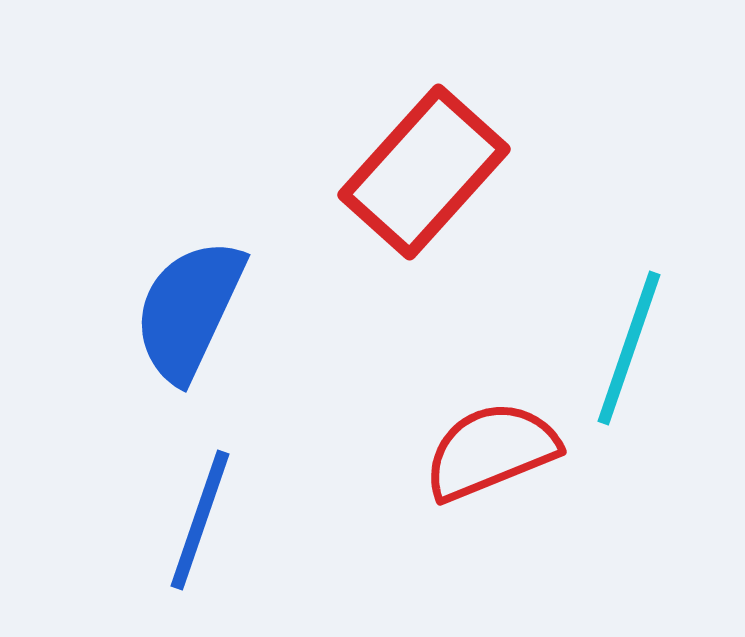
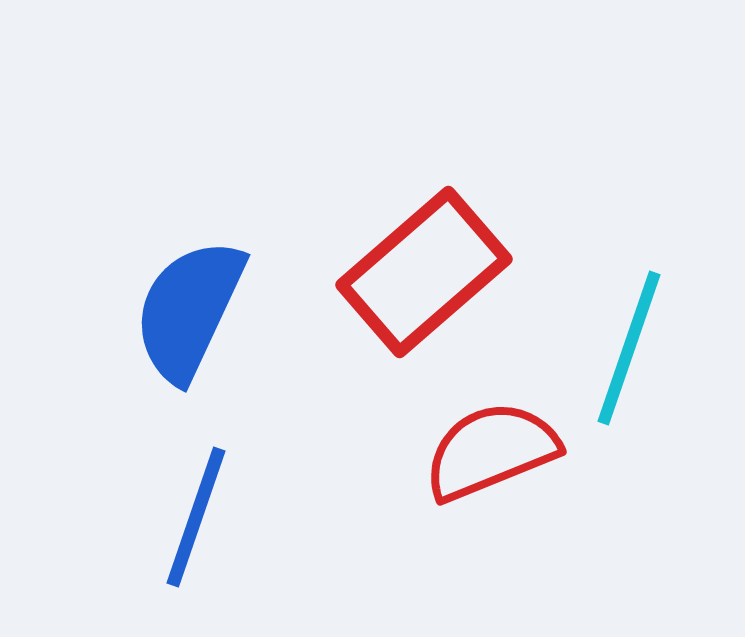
red rectangle: moved 100 px down; rotated 7 degrees clockwise
blue line: moved 4 px left, 3 px up
